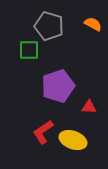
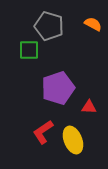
purple pentagon: moved 2 px down
yellow ellipse: rotated 48 degrees clockwise
